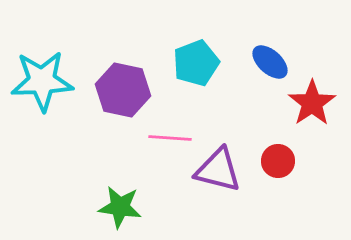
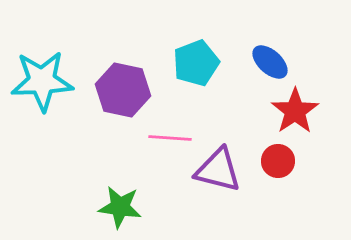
red star: moved 17 px left, 8 px down
